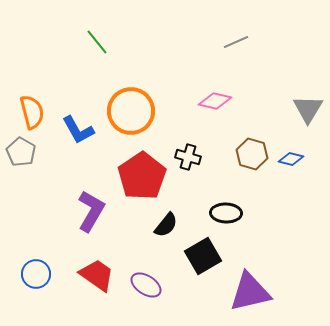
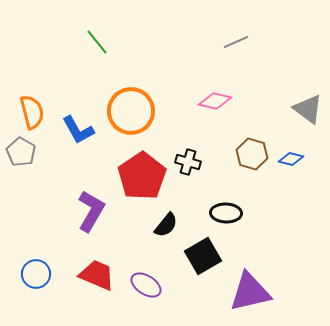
gray triangle: rotated 24 degrees counterclockwise
black cross: moved 5 px down
red trapezoid: rotated 12 degrees counterclockwise
